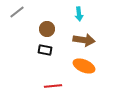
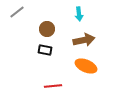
brown arrow: rotated 20 degrees counterclockwise
orange ellipse: moved 2 px right
